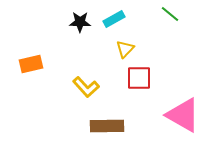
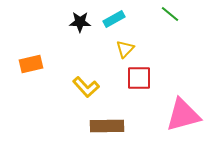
pink triangle: rotated 45 degrees counterclockwise
